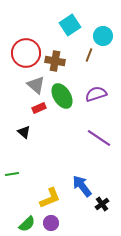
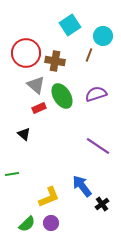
black triangle: moved 2 px down
purple line: moved 1 px left, 8 px down
yellow L-shape: moved 1 px left, 1 px up
